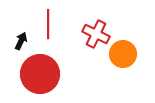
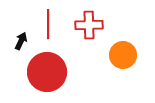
red cross: moved 7 px left, 9 px up; rotated 28 degrees counterclockwise
orange circle: moved 1 px down
red circle: moved 7 px right, 2 px up
